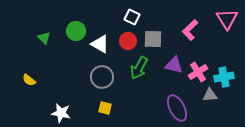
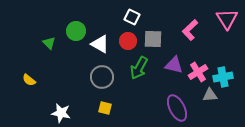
green triangle: moved 5 px right, 5 px down
cyan cross: moved 1 px left
